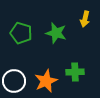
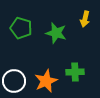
green pentagon: moved 5 px up
